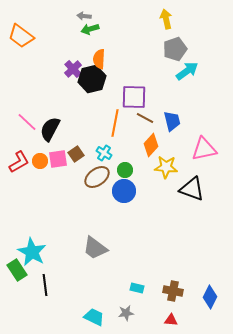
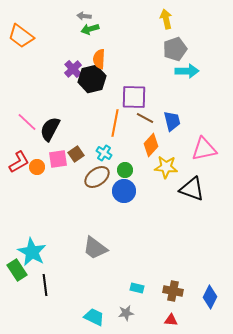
cyan arrow: rotated 35 degrees clockwise
orange circle: moved 3 px left, 6 px down
